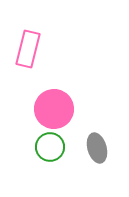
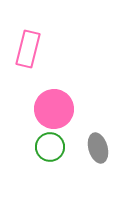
gray ellipse: moved 1 px right
